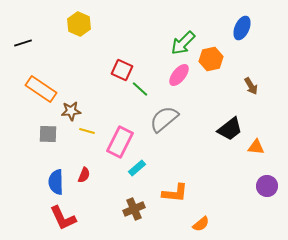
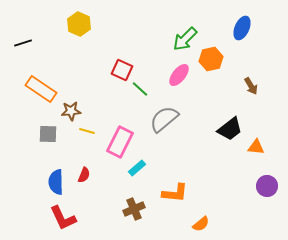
green arrow: moved 2 px right, 4 px up
